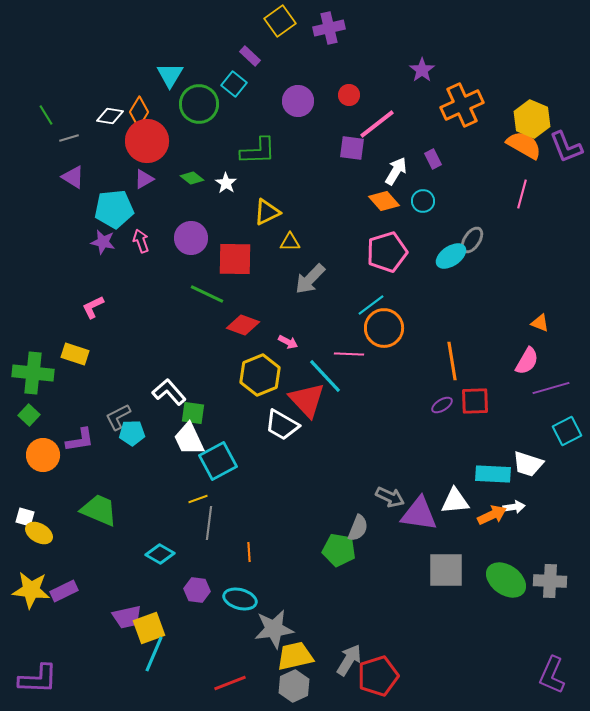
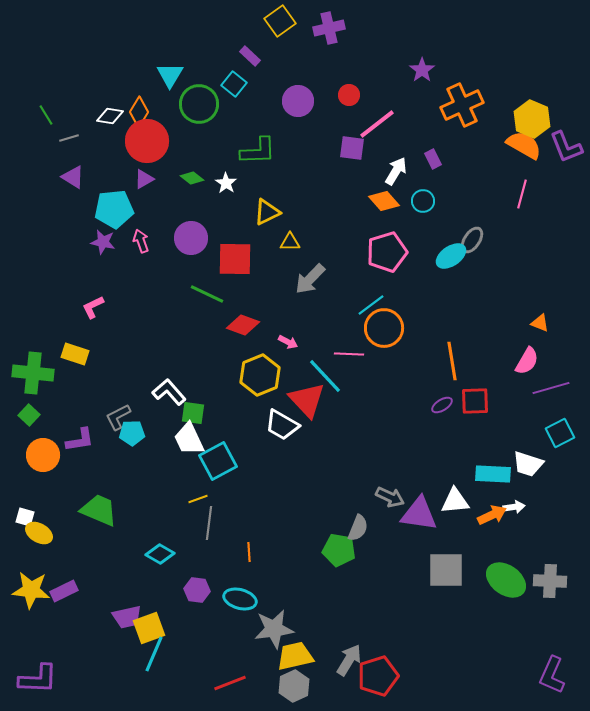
cyan square at (567, 431): moved 7 px left, 2 px down
